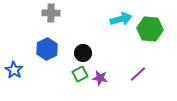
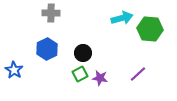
cyan arrow: moved 1 px right, 1 px up
